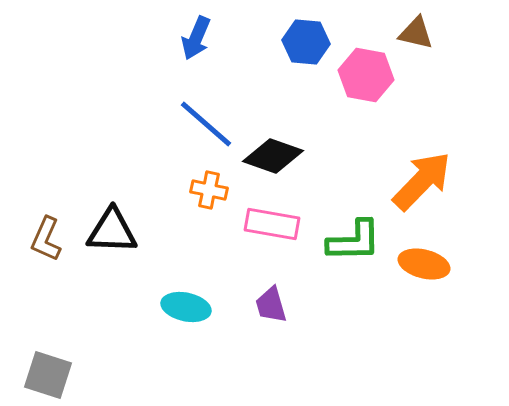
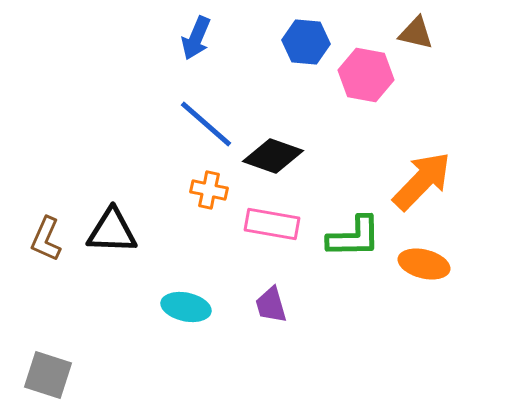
green L-shape: moved 4 px up
